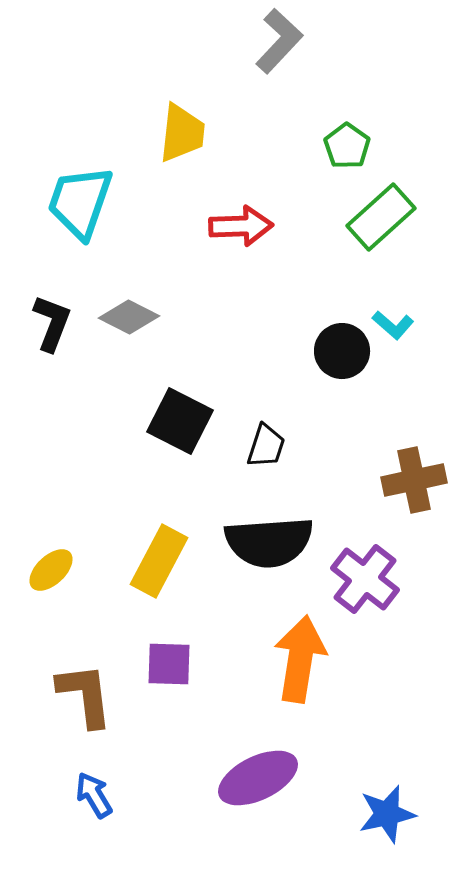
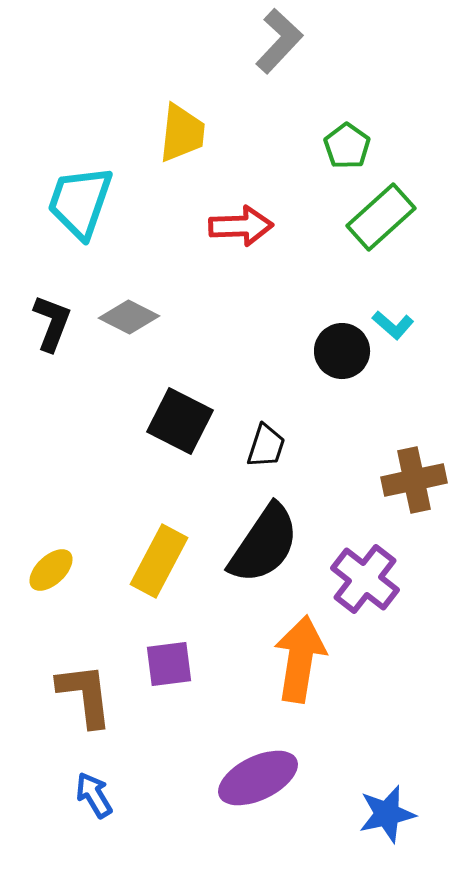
black semicircle: moved 5 px left, 2 px down; rotated 52 degrees counterclockwise
purple square: rotated 9 degrees counterclockwise
